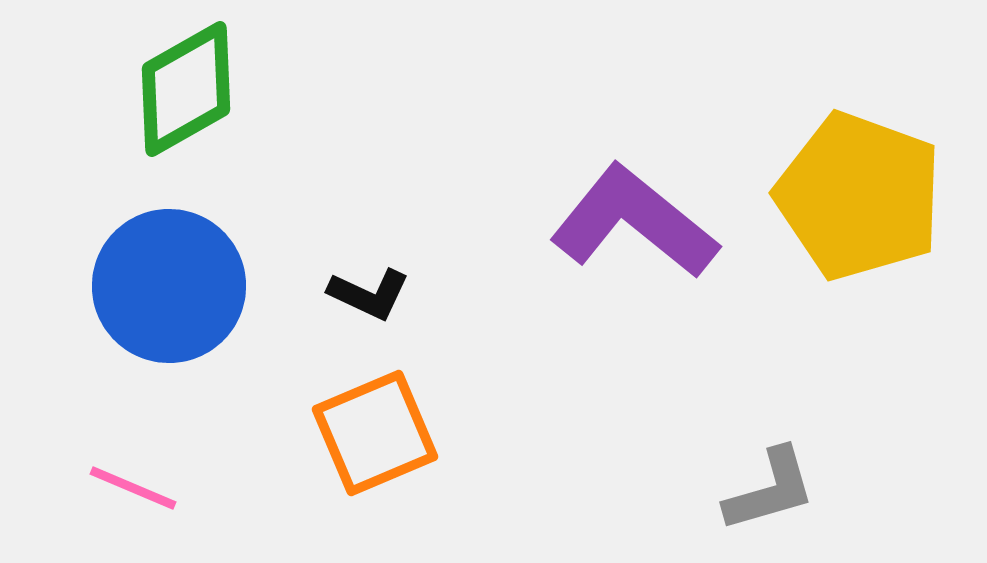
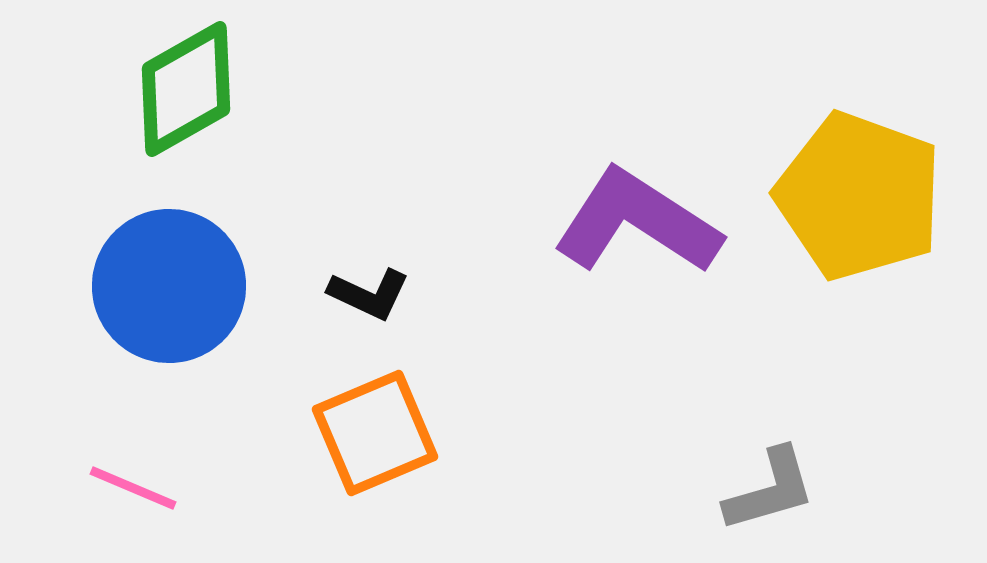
purple L-shape: moved 3 px right; rotated 6 degrees counterclockwise
